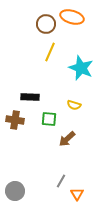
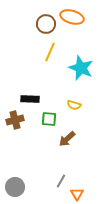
black rectangle: moved 2 px down
brown cross: rotated 24 degrees counterclockwise
gray circle: moved 4 px up
